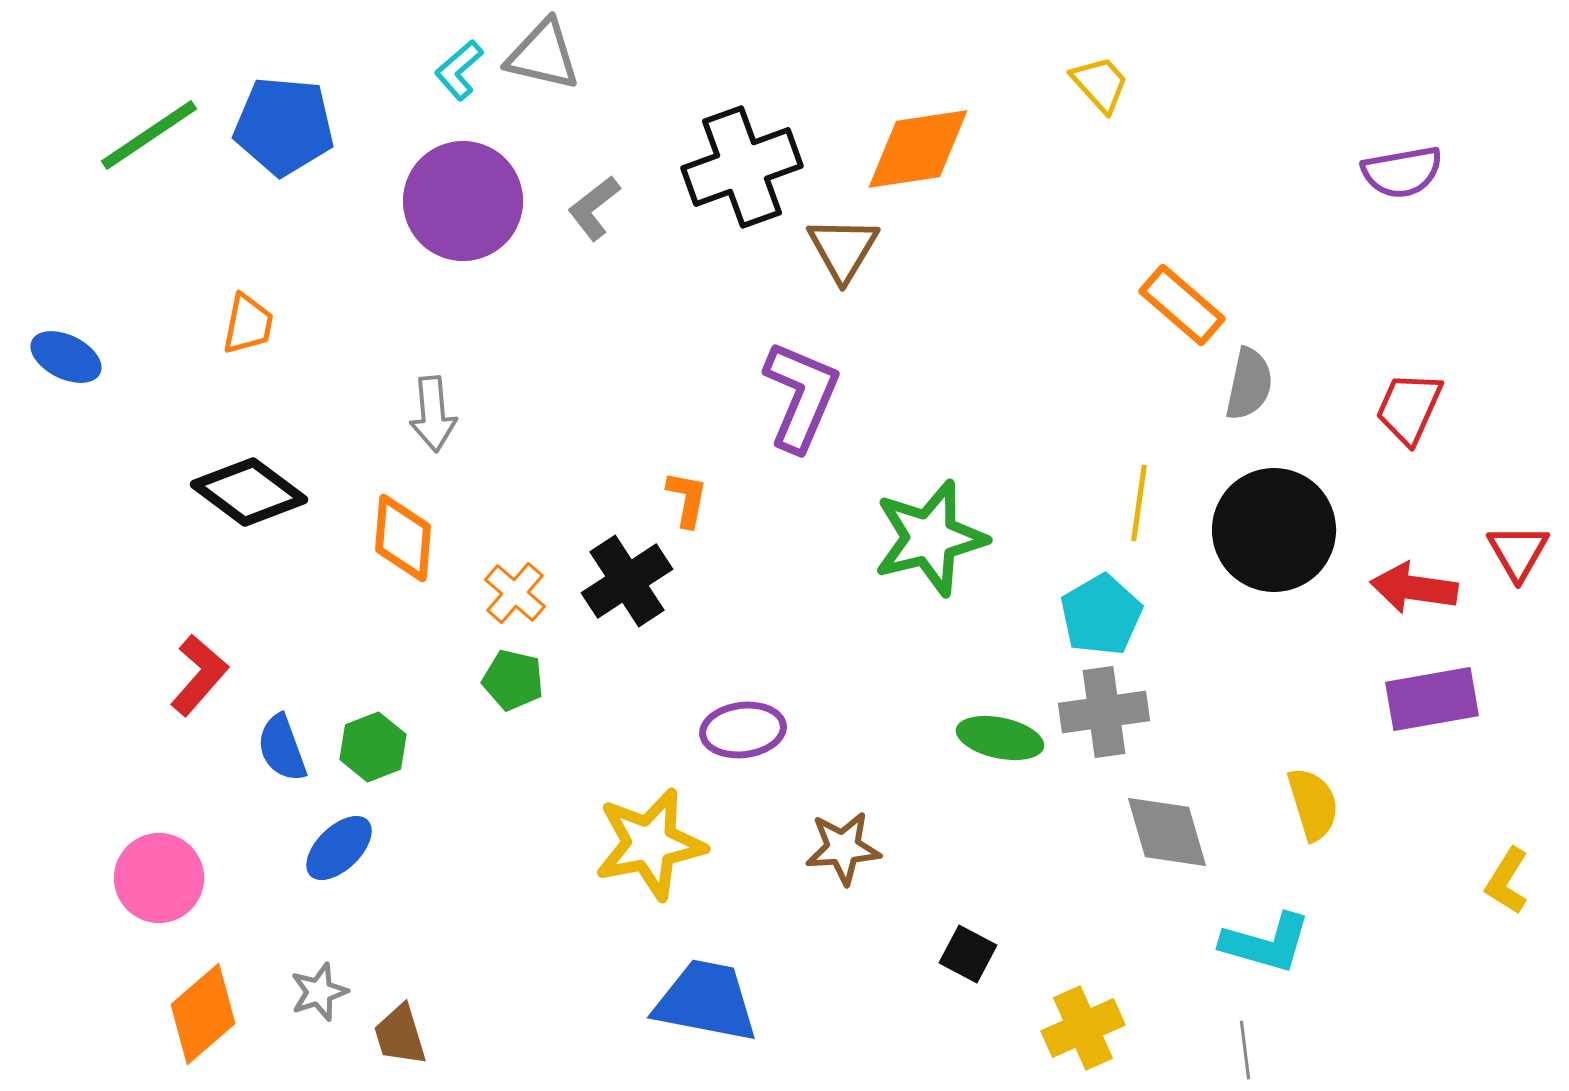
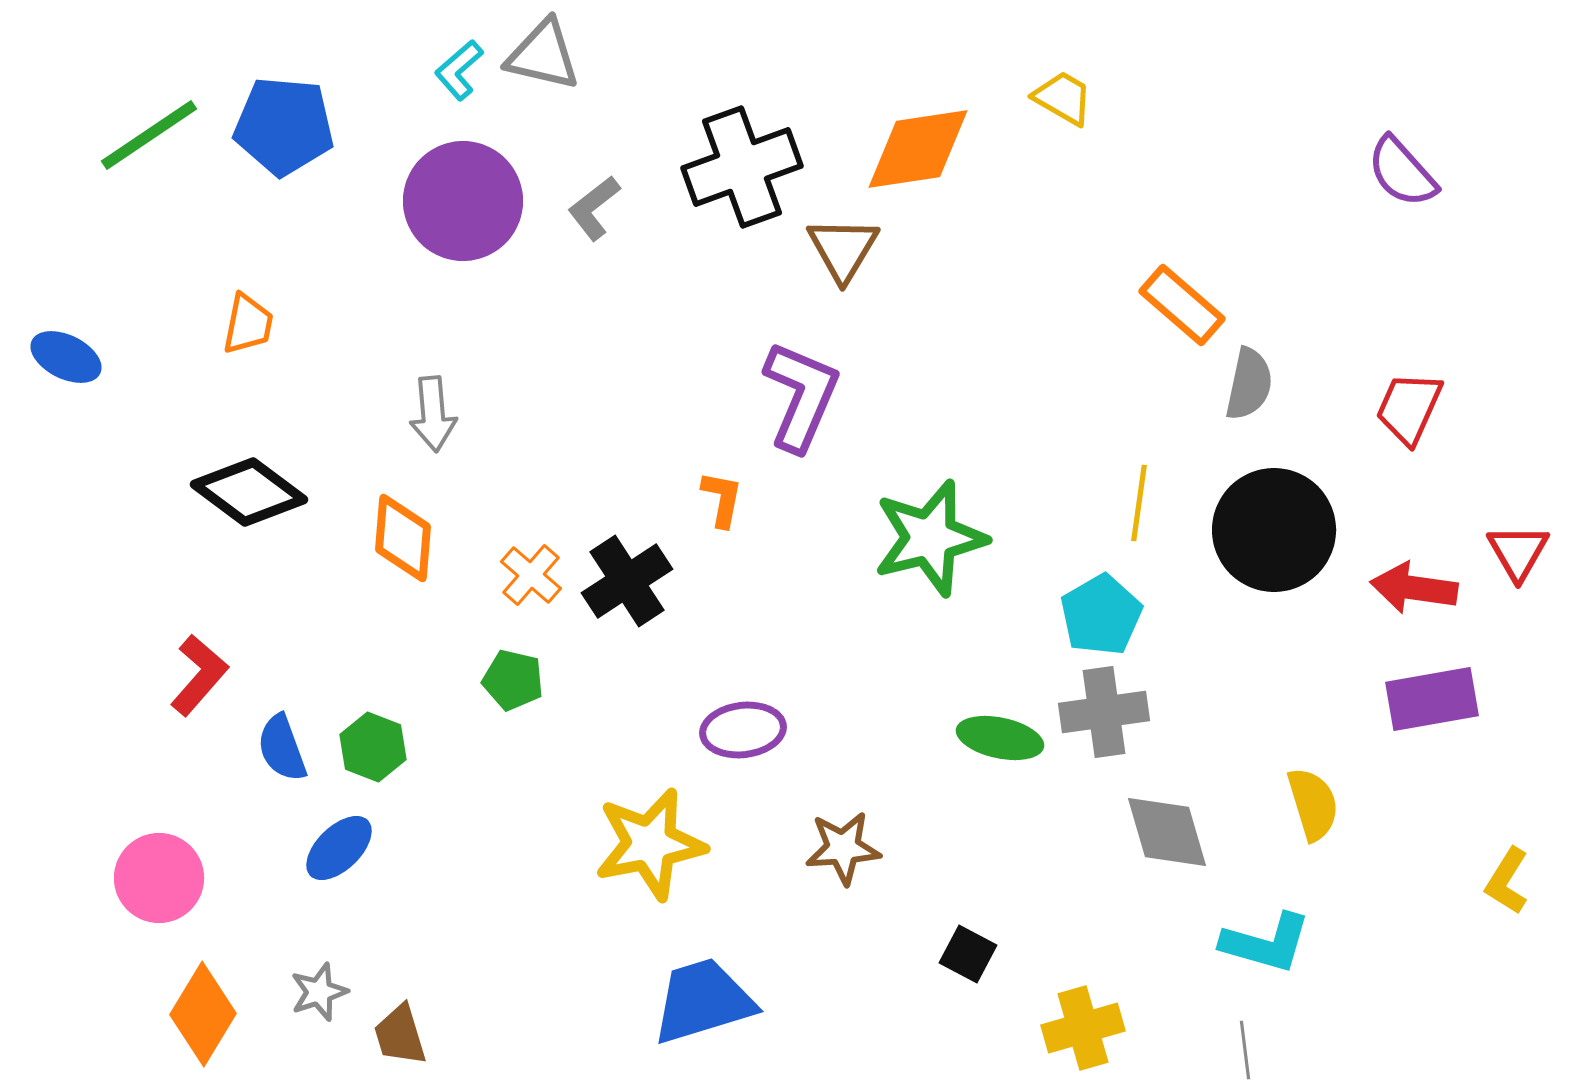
yellow trapezoid at (1100, 84): moved 37 px left, 14 px down; rotated 18 degrees counterclockwise
purple semicircle at (1402, 172): rotated 58 degrees clockwise
orange L-shape at (687, 499): moved 35 px right
orange cross at (515, 593): moved 16 px right, 18 px up
green hexagon at (373, 747): rotated 18 degrees counterclockwise
blue trapezoid at (706, 1001): moved 3 px left; rotated 28 degrees counterclockwise
orange diamond at (203, 1014): rotated 18 degrees counterclockwise
yellow cross at (1083, 1028): rotated 8 degrees clockwise
